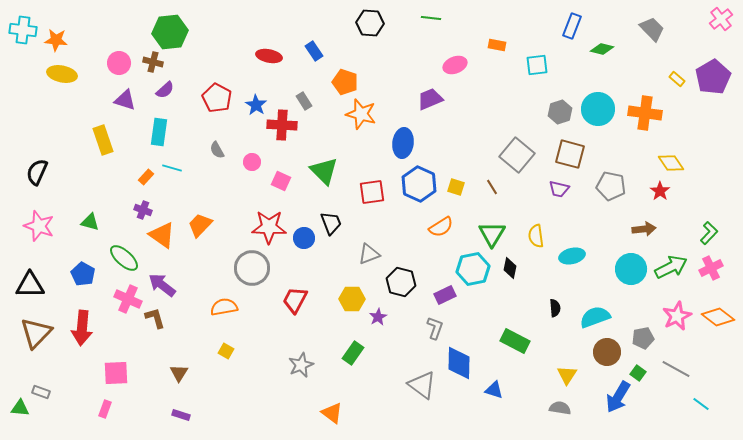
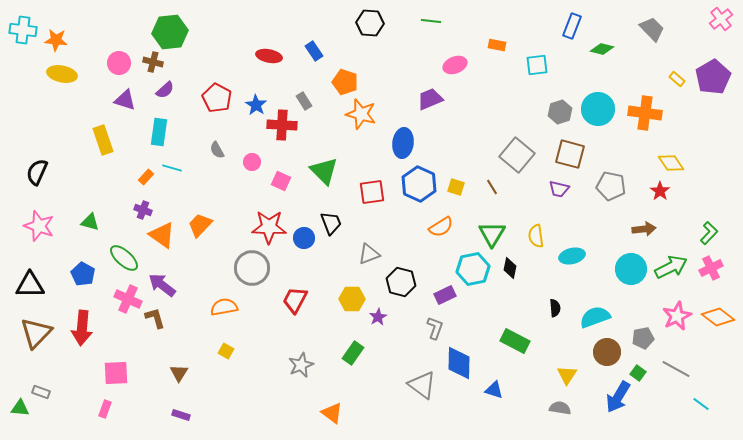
green line at (431, 18): moved 3 px down
